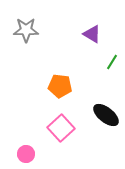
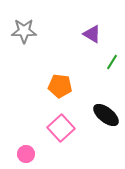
gray star: moved 2 px left, 1 px down
